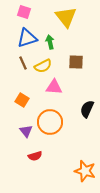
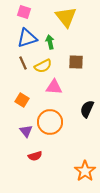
orange star: rotated 20 degrees clockwise
